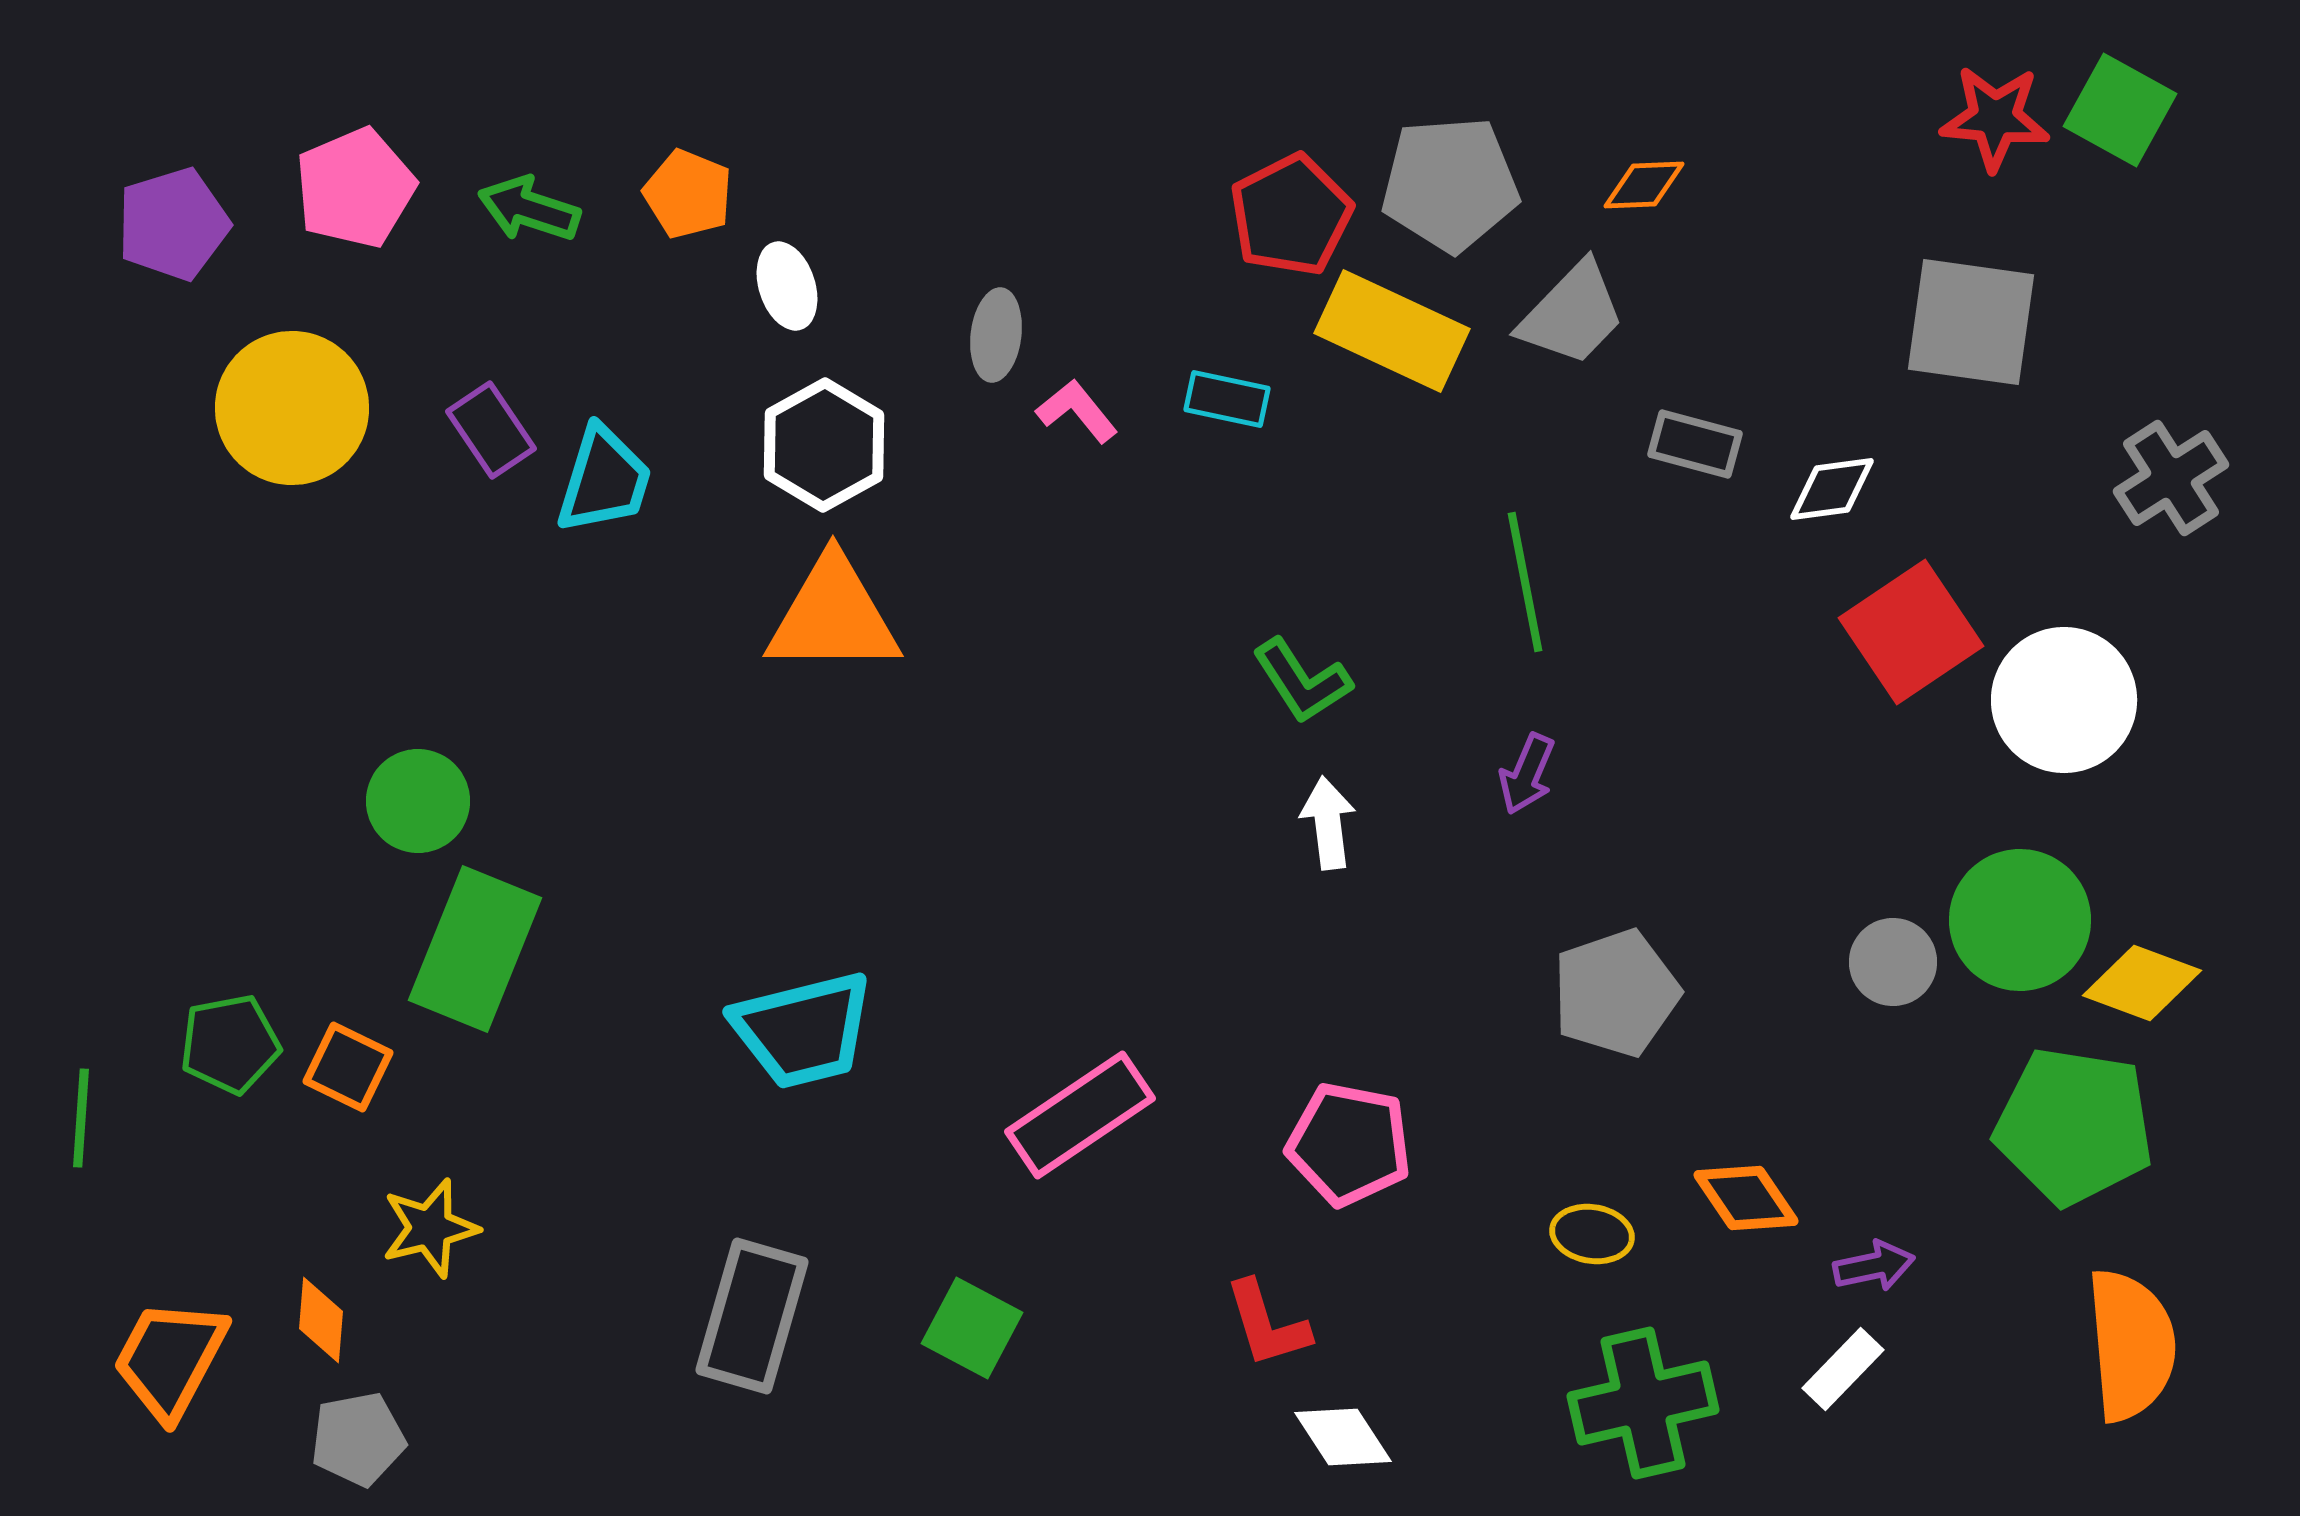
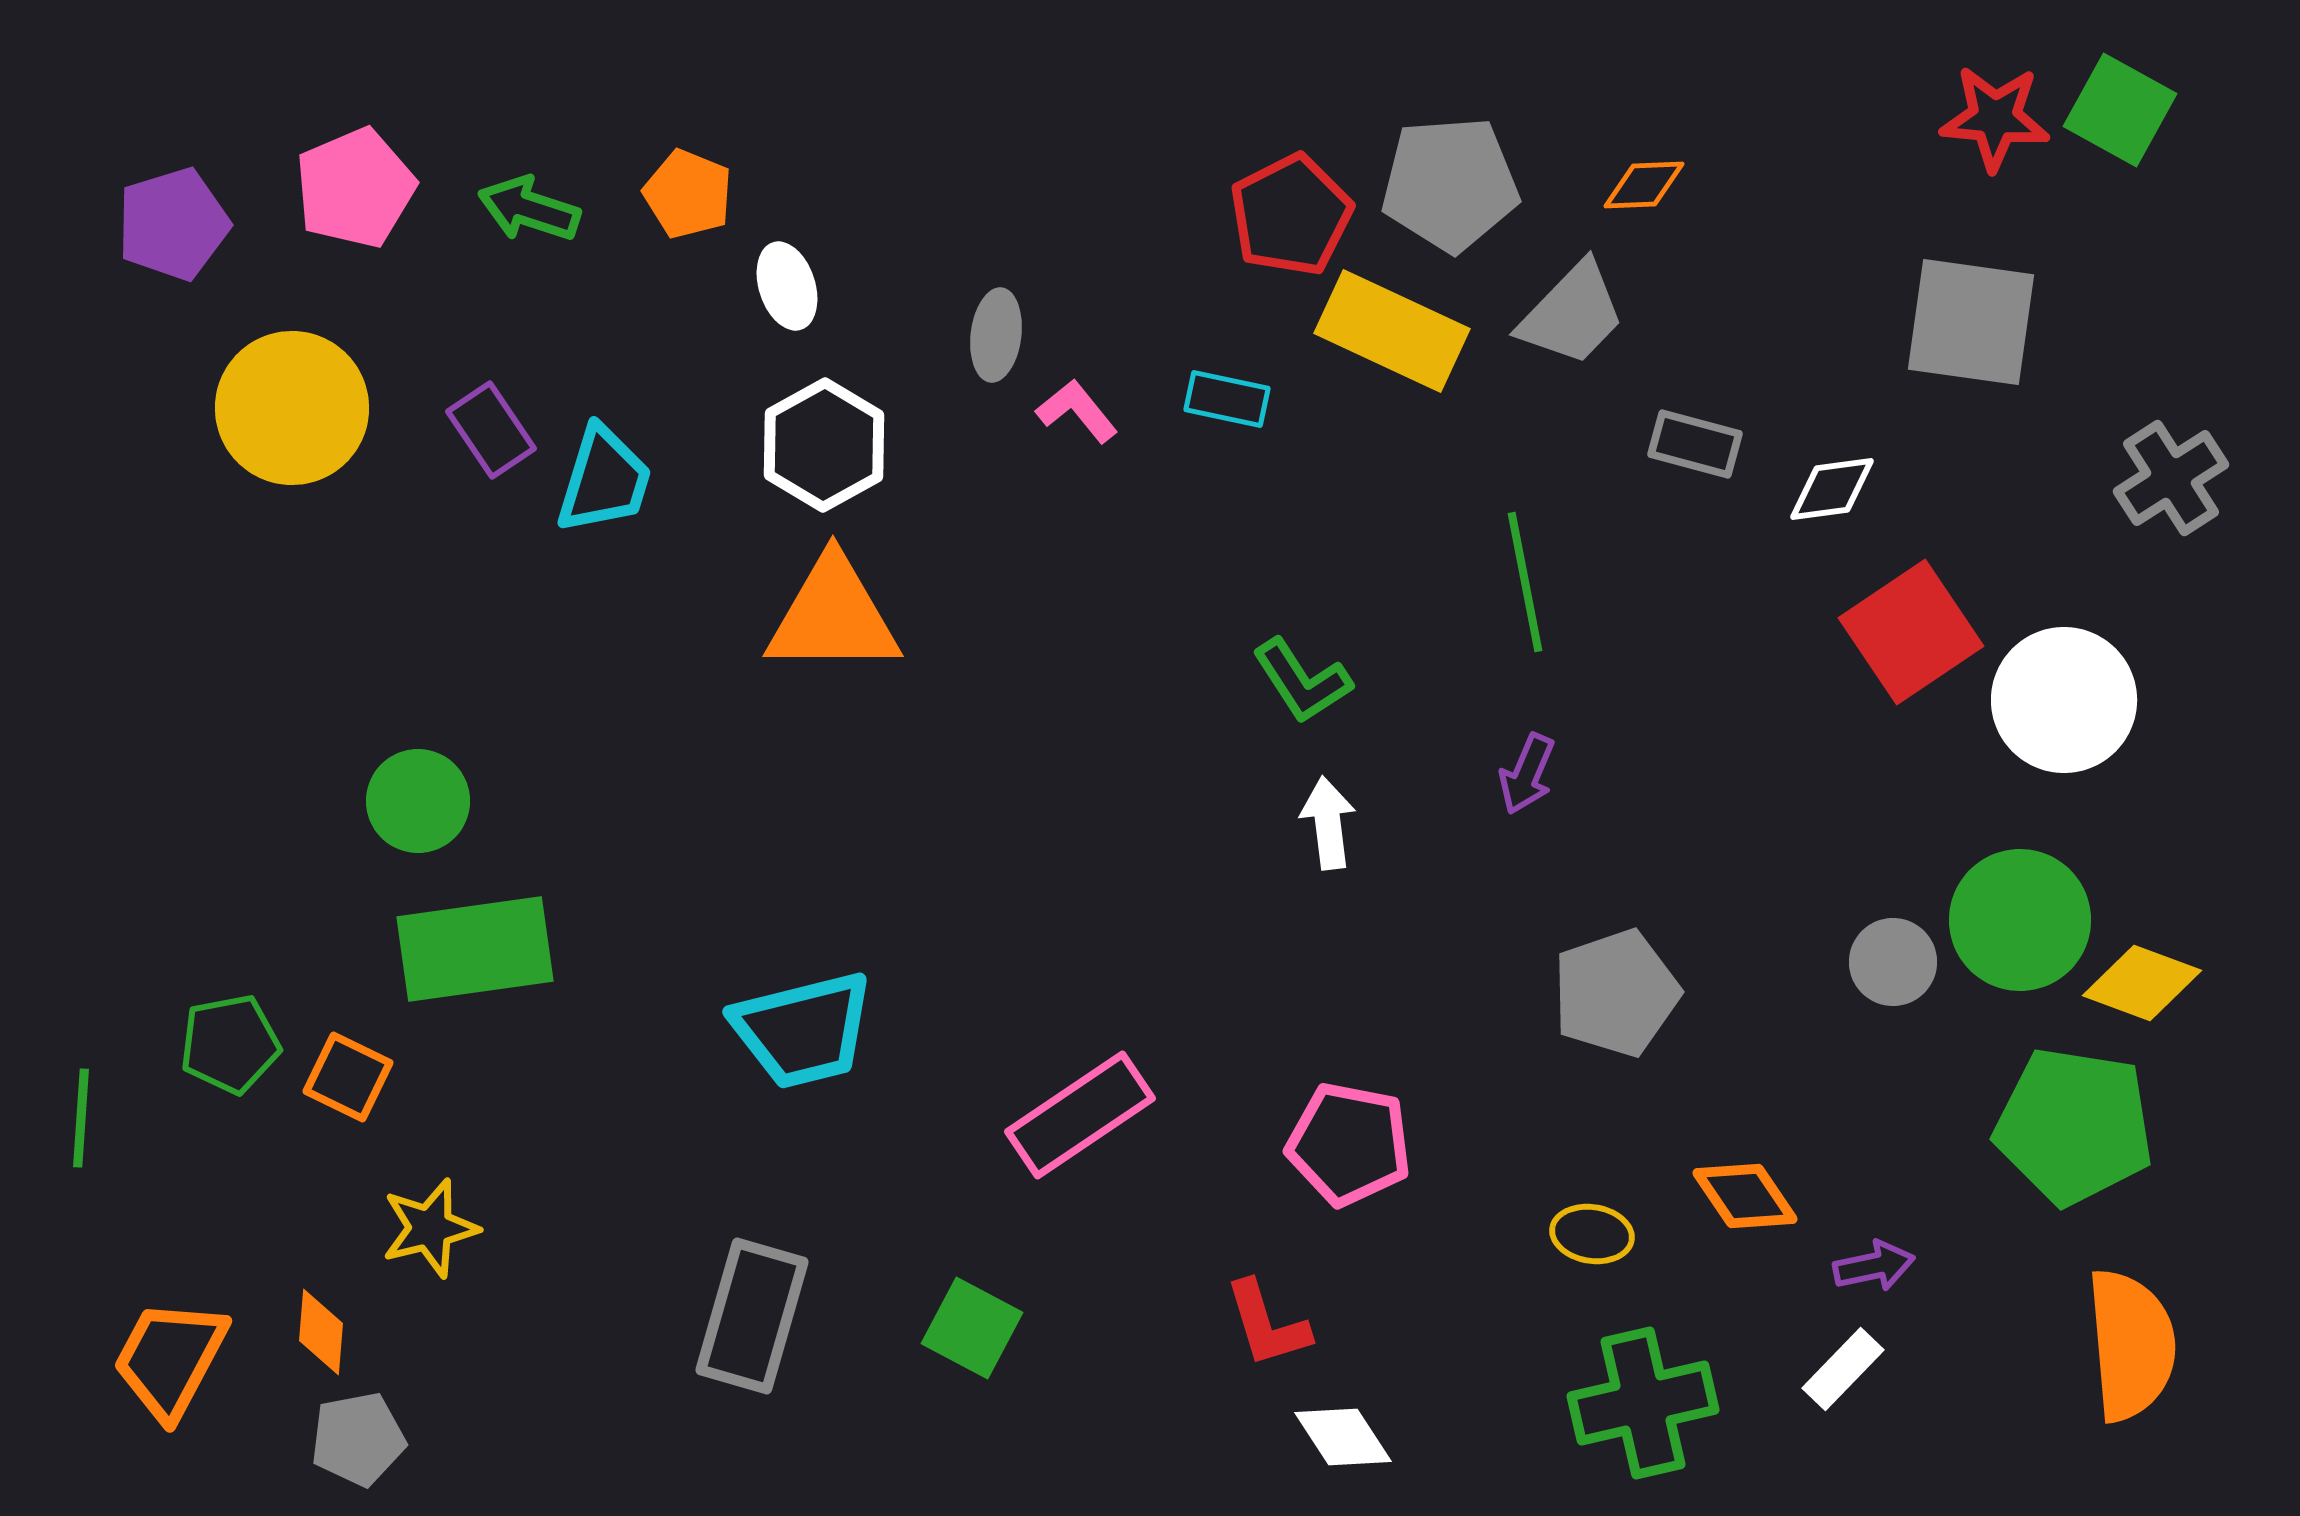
green rectangle at (475, 949): rotated 60 degrees clockwise
orange square at (348, 1067): moved 10 px down
orange diamond at (1746, 1198): moved 1 px left, 2 px up
orange diamond at (321, 1320): moved 12 px down
